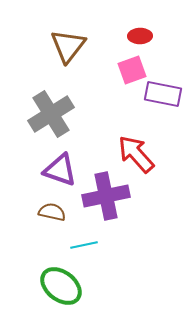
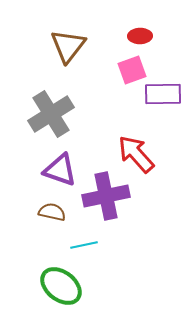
purple rectangle: rotated 12 degrees counterclockwise
